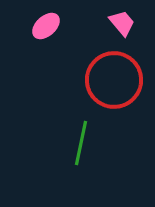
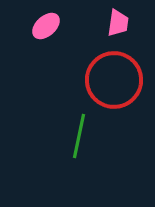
pink trapezoid: moved 4 px left; rotated 48 degrees clockwise
green line: moved 2 px left, 7 px up
